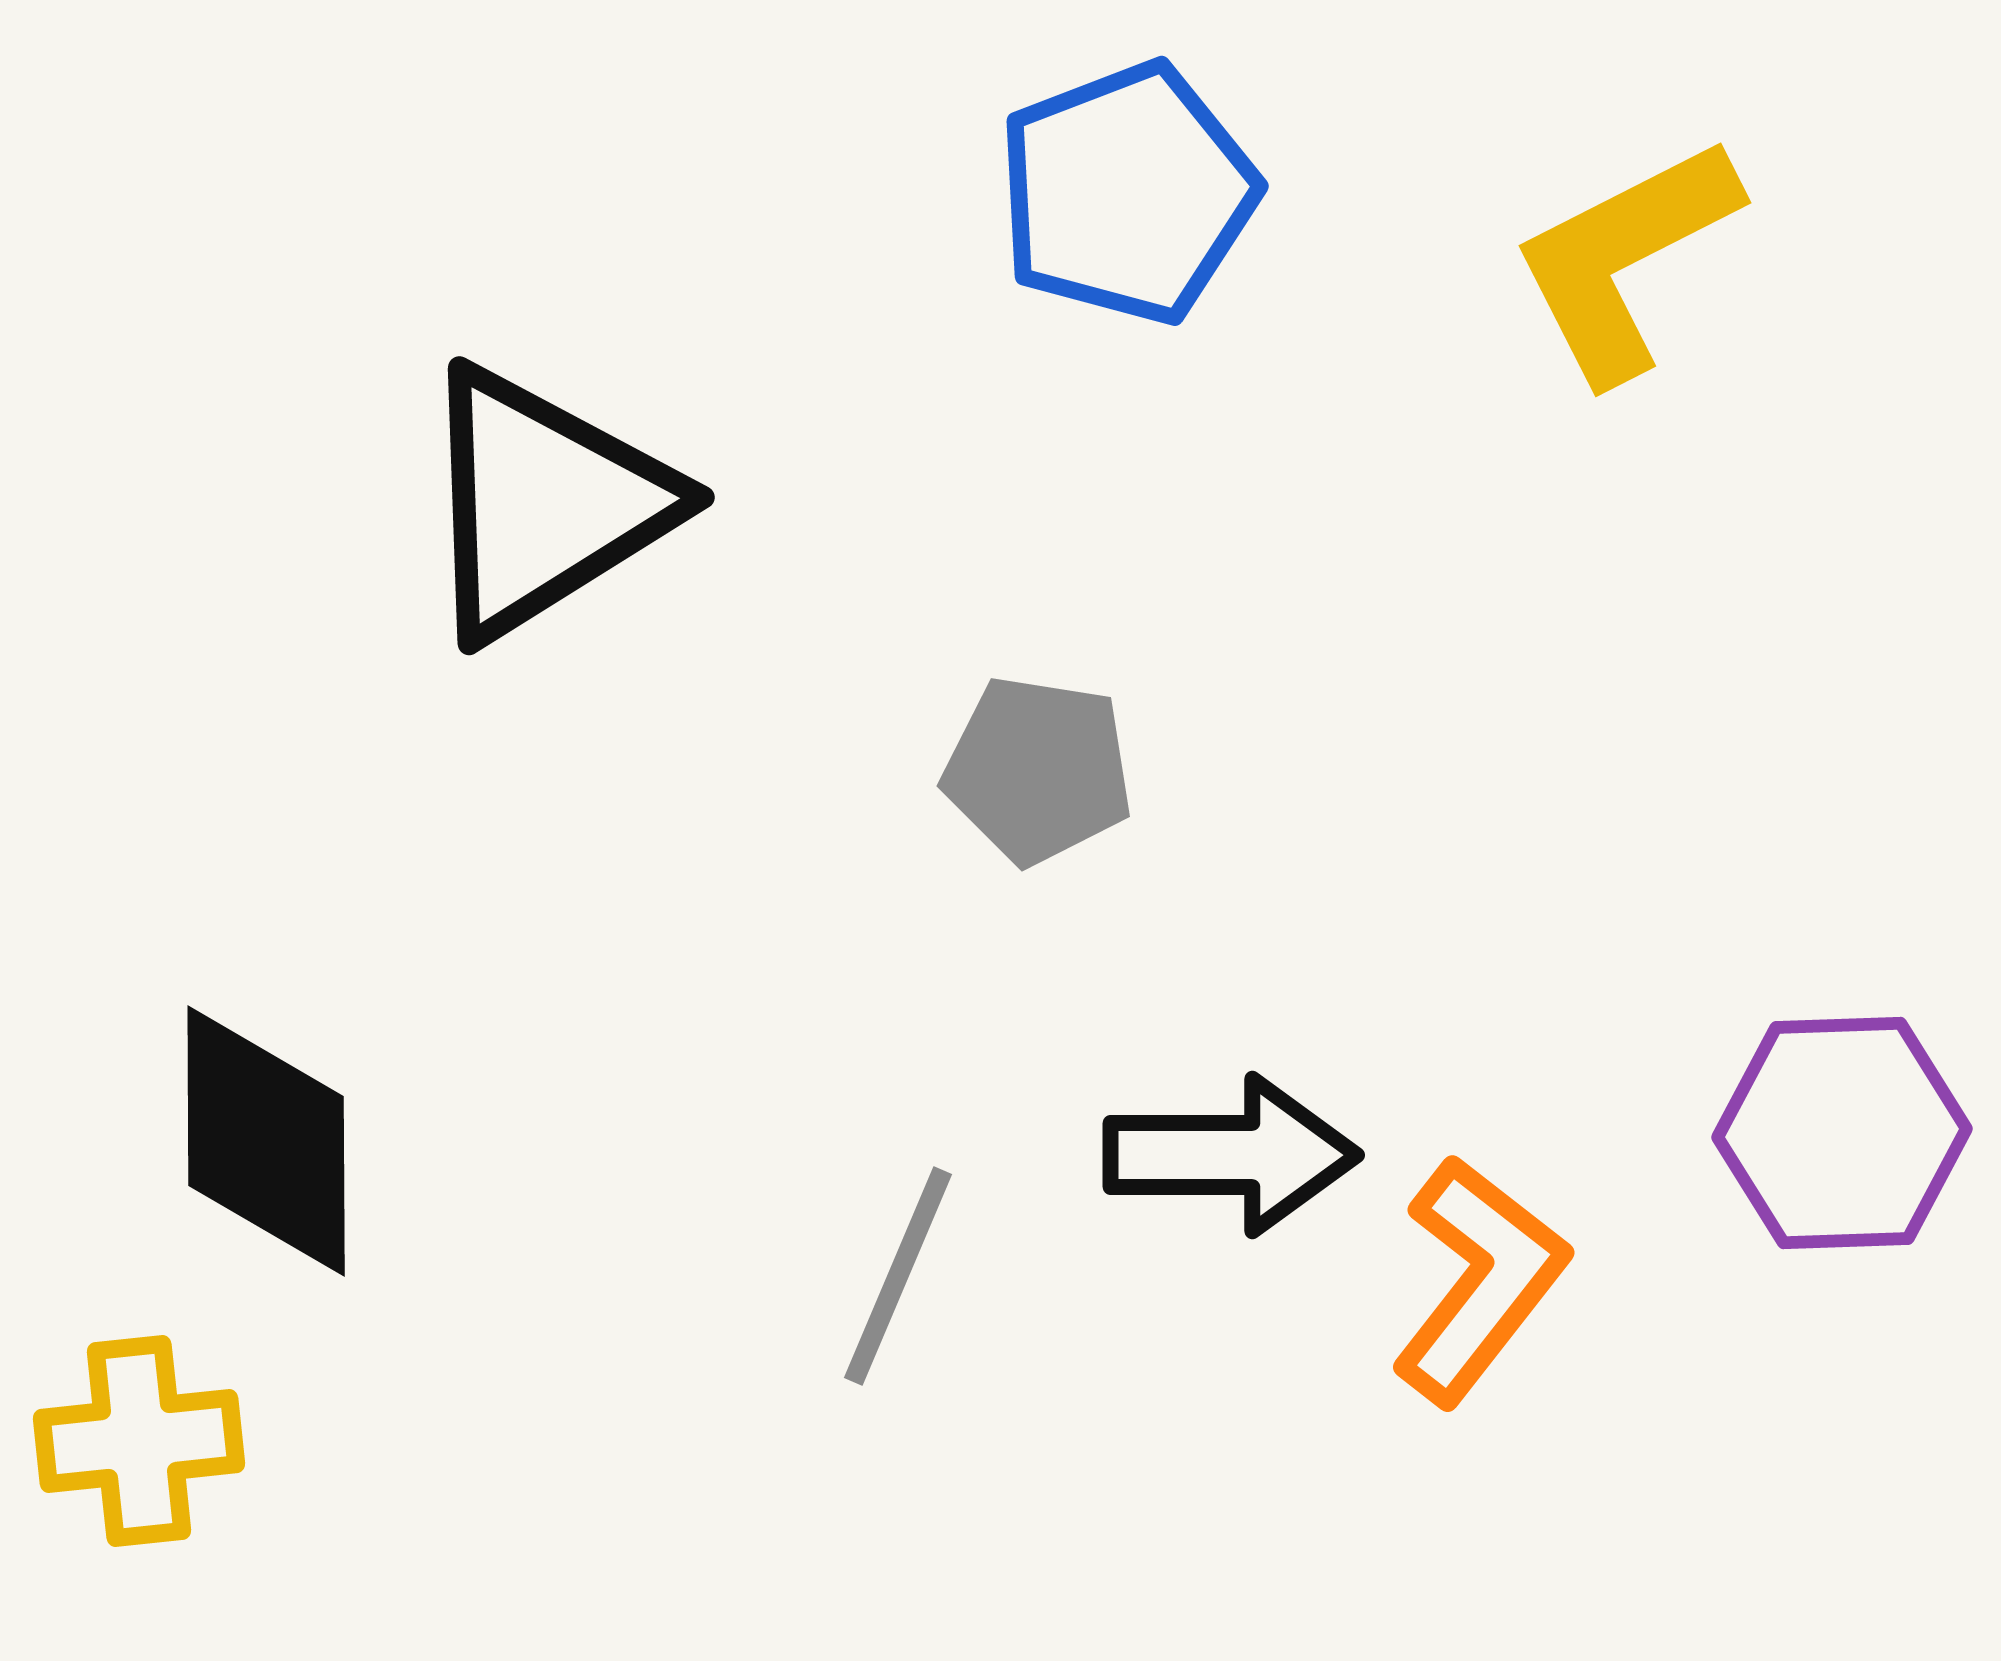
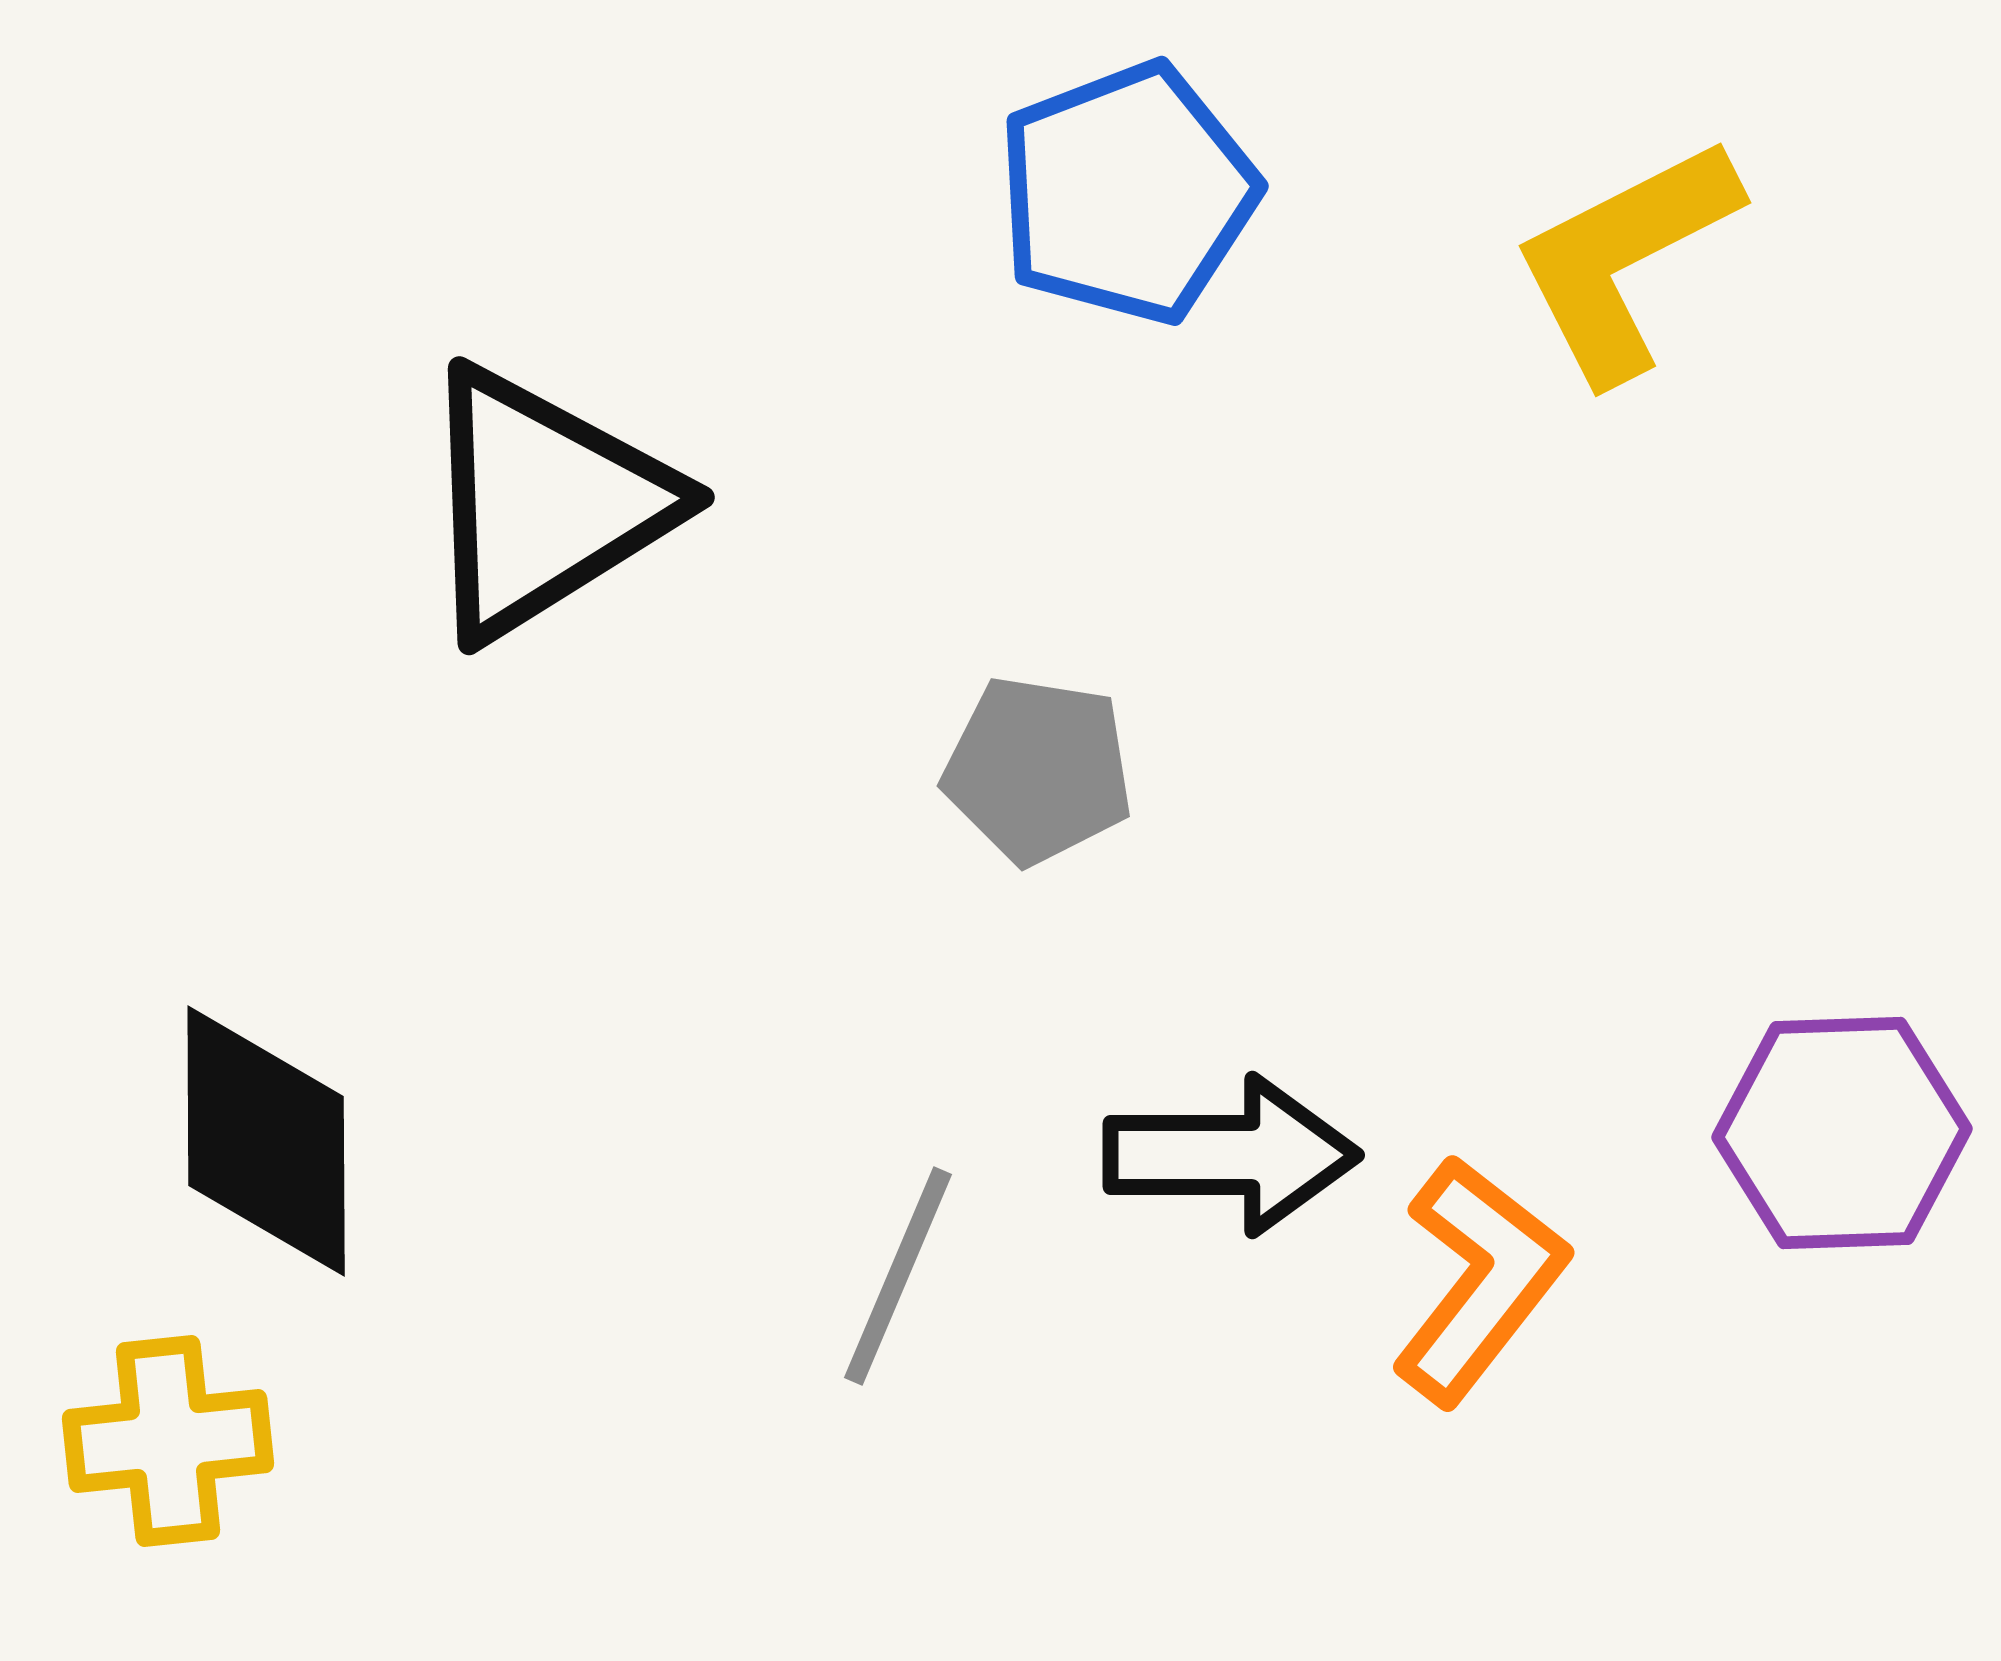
yellow cross: moved 29 px right
